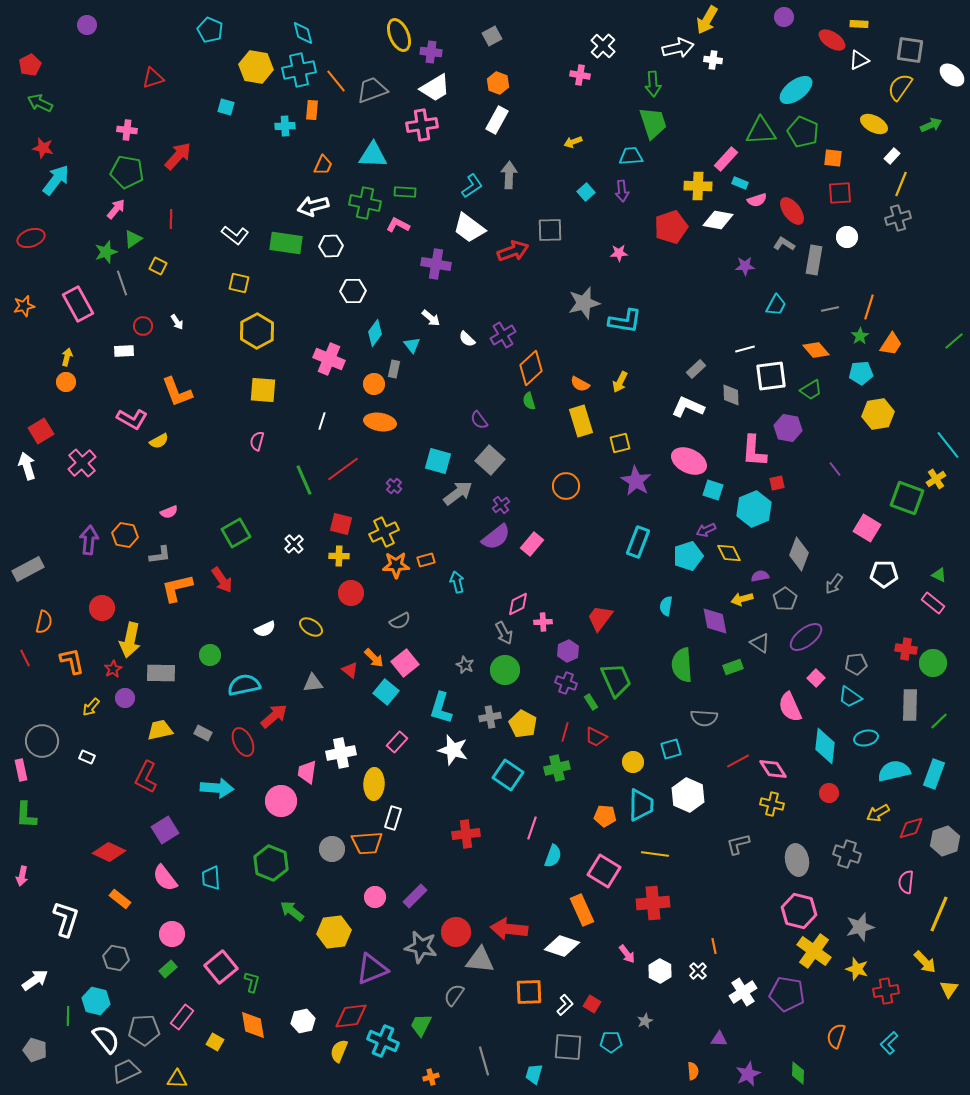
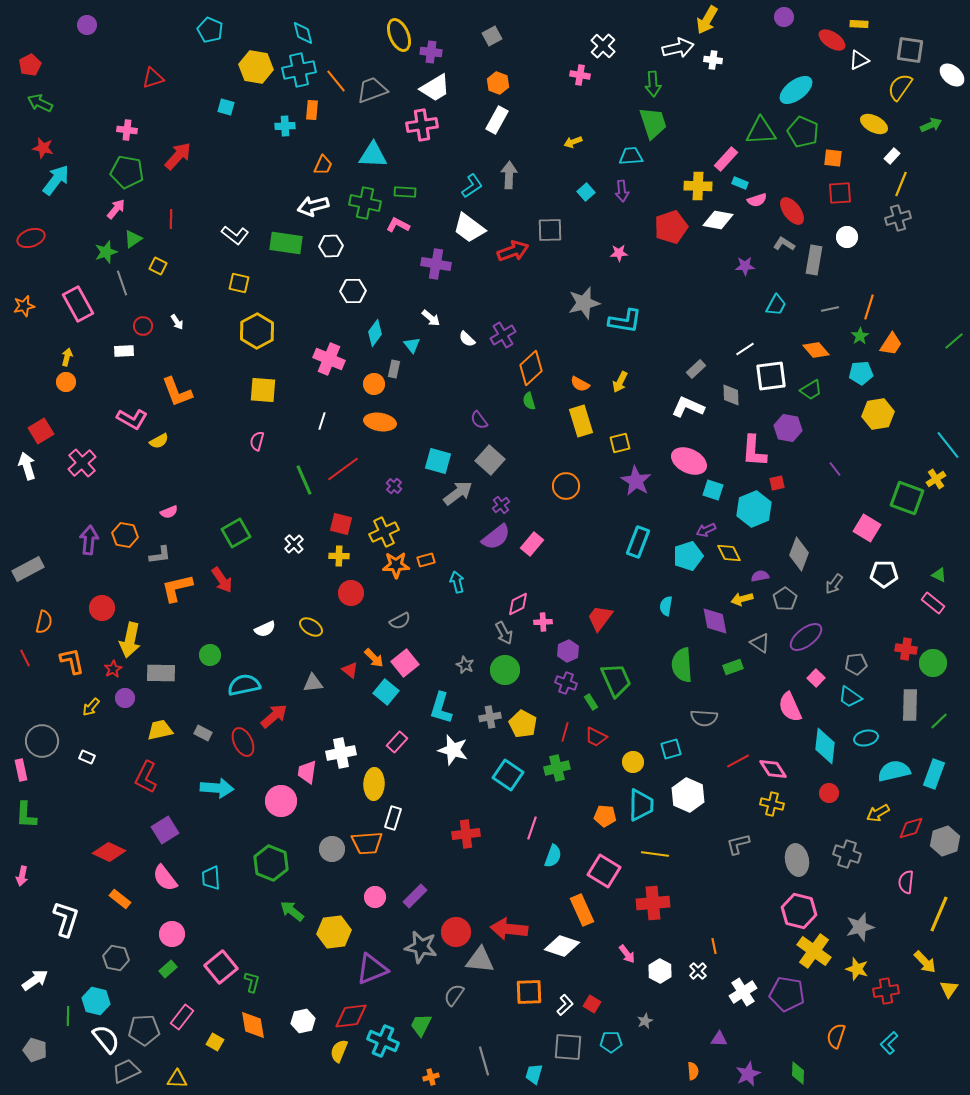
white line at (745, 349): rotated 18 degrees counterclockwise
